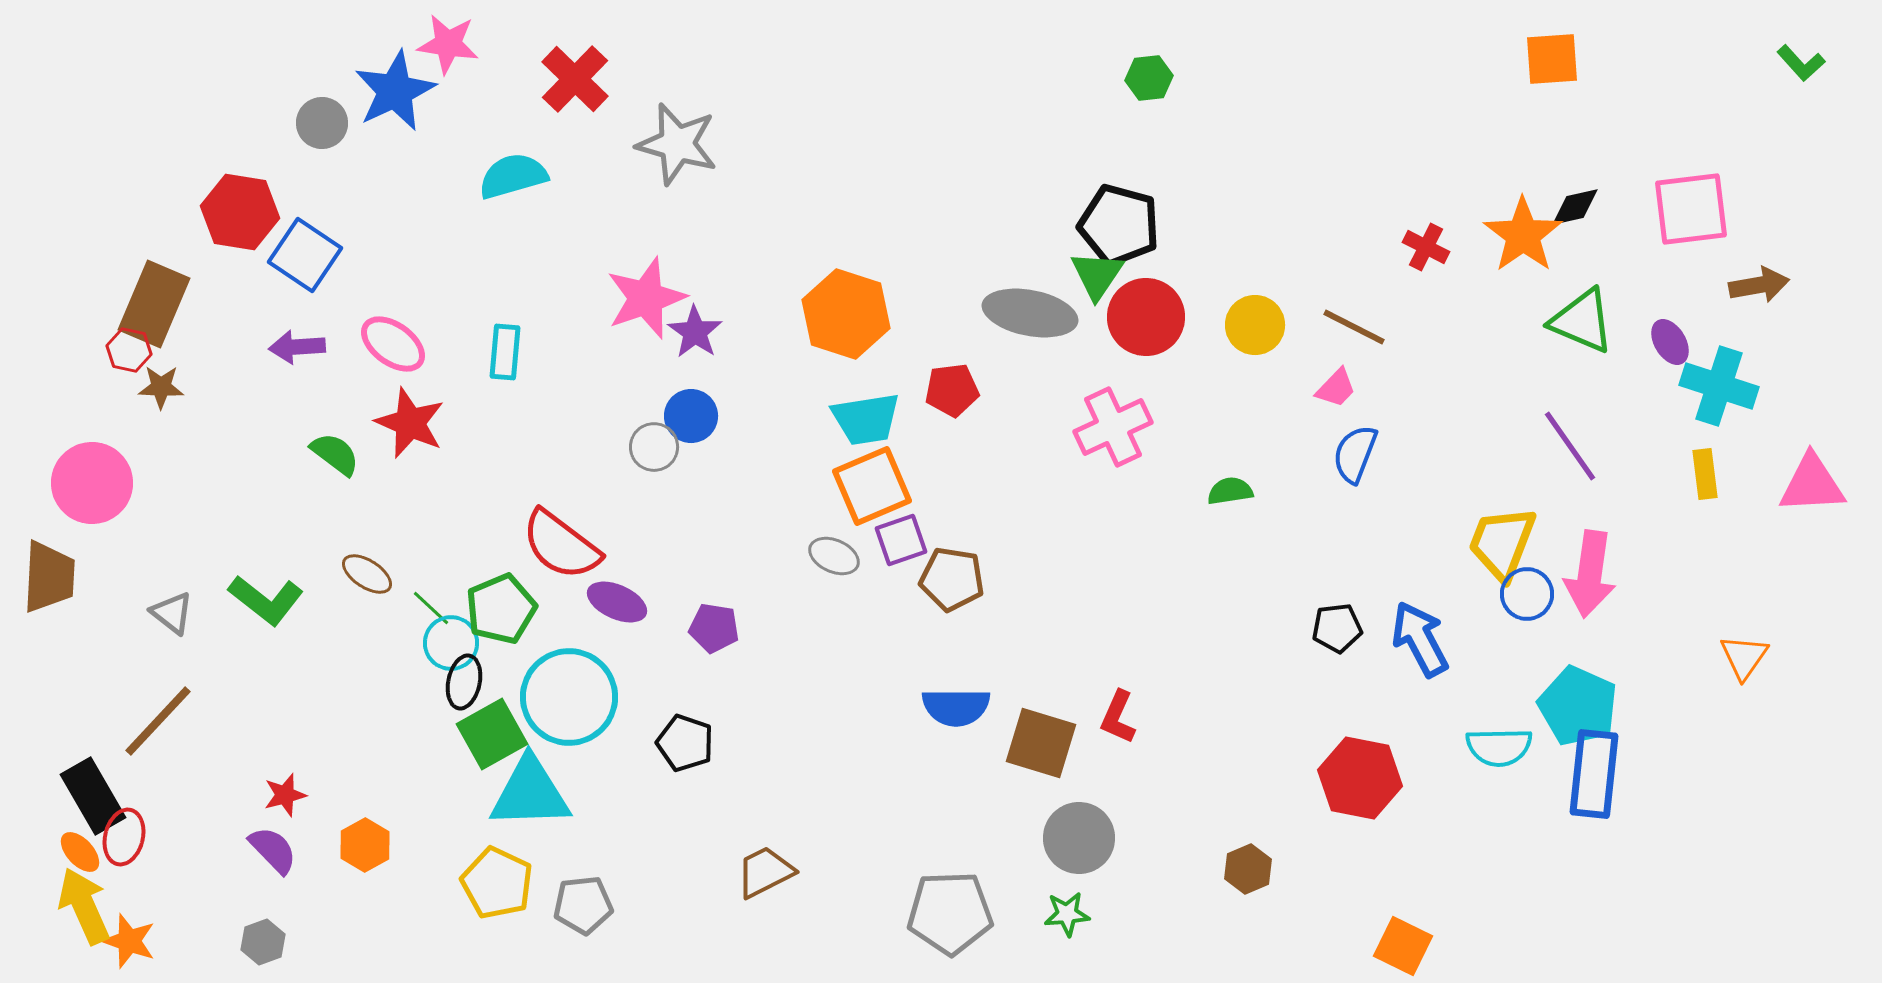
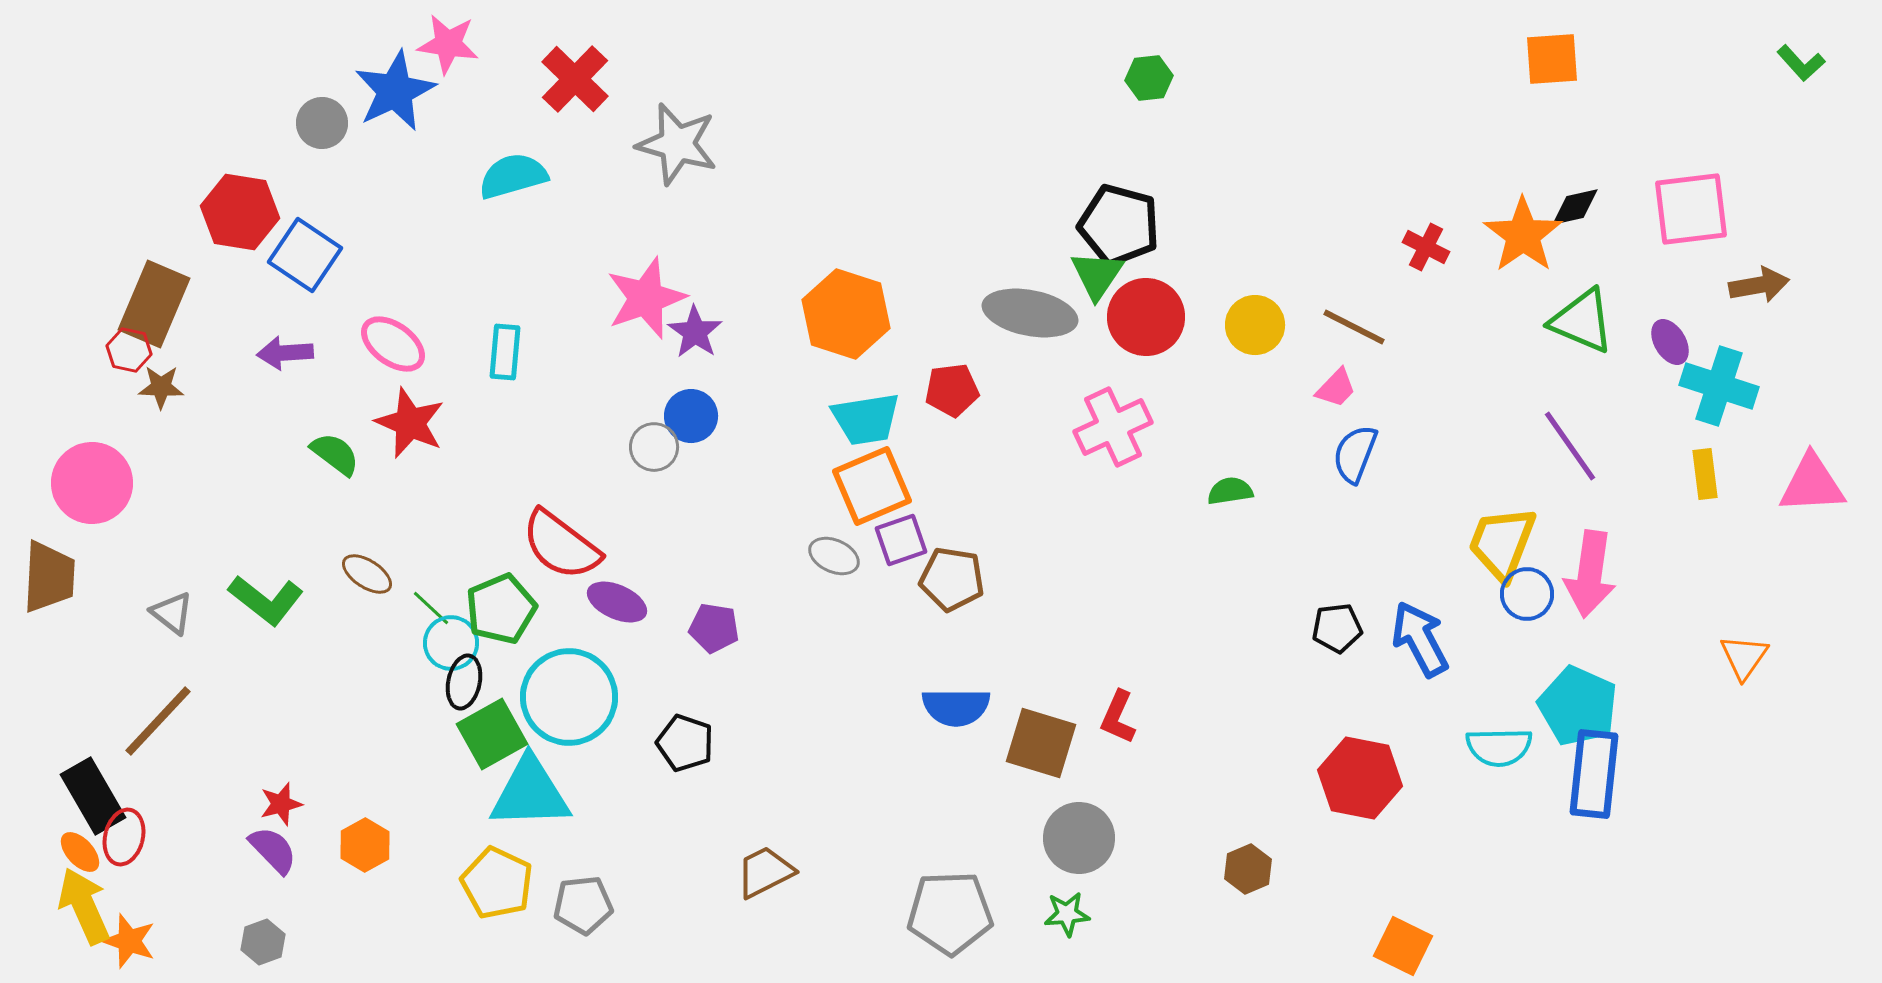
purple arrow at (297, 347): moved 12 px left, 6 px down
red star at (285, 795): moved 4 px left, 9 px down
